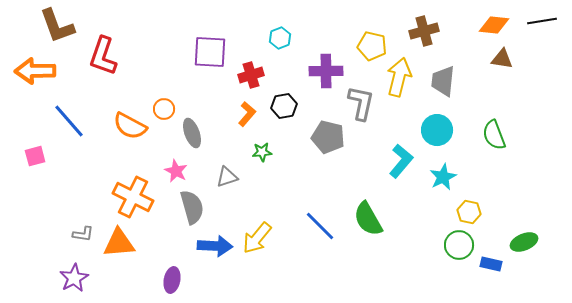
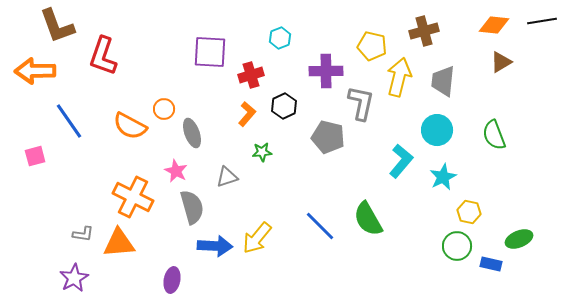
brown triangle at (502, 59): moved 1 px left, 3 px down; rotated 40 degrees counterclockwise
black hexagon at (284, 106): rotated 15 degrees counterclockwise
blue line at (69, 121): rotated 6 degrees clockwise
green ellipse at (524, 242): moved 5 px left, 3 px up
green circle at (459, 245): moved 2 px left, 1 px down
